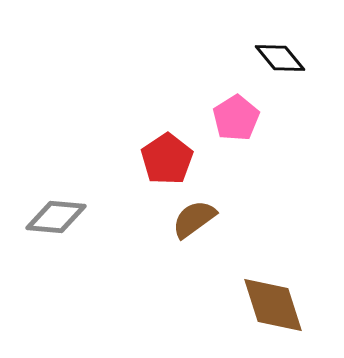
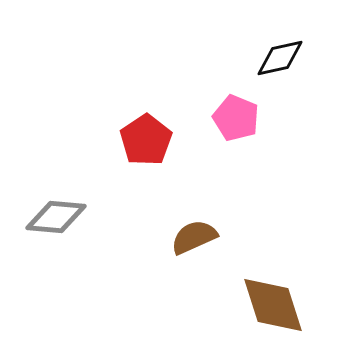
black diamond: rotated 63 degrees counterclockwise
pink pentagon: rotated 18 degrees counterclockwise
red pentagon: moved 21 px left, 19 px up
brown semicircle: moved 18 px down; rotated 12 degrees clockwise
